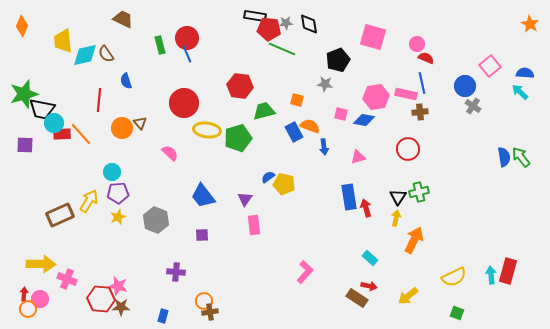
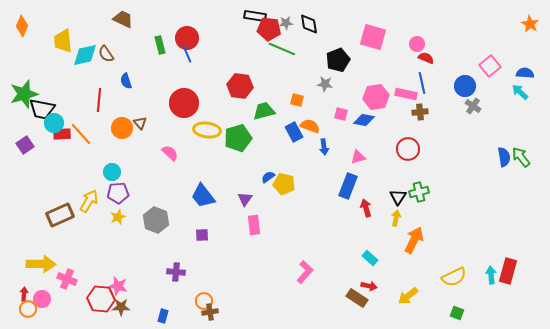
purple square at (25, 145): rotated 36 degrees counterclockwise
blue rectangle at (349, 197): moved 1 px left, 11 px up; rotated 30 degrees clockwise
pink circle at (40, 299): moved 2 px right
